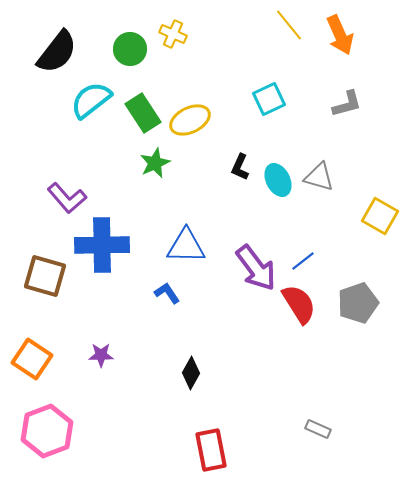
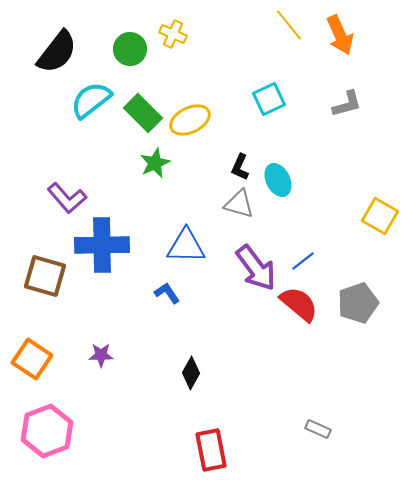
green rectangle: rotated 12 degrees counterclockwise
gray triangle: moved 80 px left, 27 px down
red semicircle: rotated 18 degrees counterclockwise
